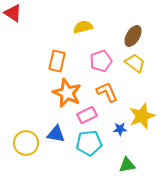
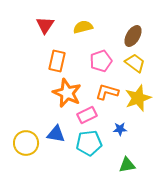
red triangle: moved 32 px right, 12 px down; rotated 30 degrees clockwise
orange L-shape: rotated 50 degrees counterclockwise
yellow star: moved 4 px left, 18 px up
